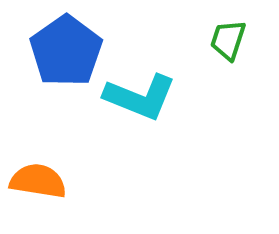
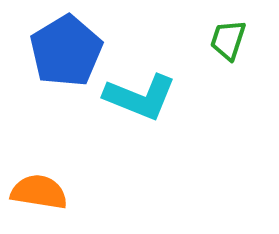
blue pentagon: rotated 4 degrees clockwise
orange semicircle: moved 1 px right, 11 px down
